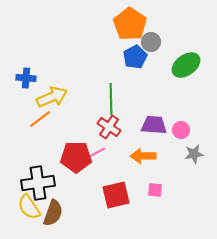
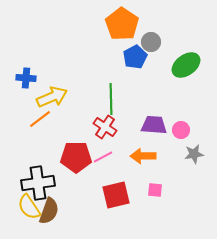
orange pentagon: moved 8 px left
red cross: moved 4 px left
pink line: moved 7 px right, 4 px down
brown semicircle: moved 4 px left, 2 px up
